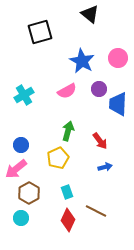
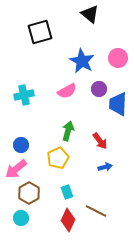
cyan cross: rotated 18 degrees clockwise
